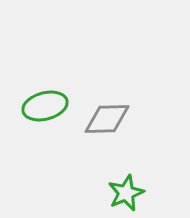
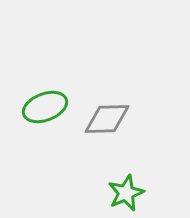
green ellipse: moved 1 px down; rotated 6 degrees counterclockwise
